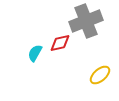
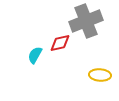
cyan semicircle: moved 2 px down
yellow ellipse: rotated 45 degrees clockwise
